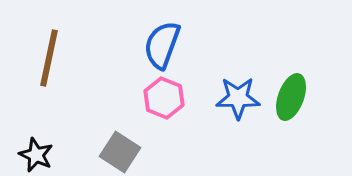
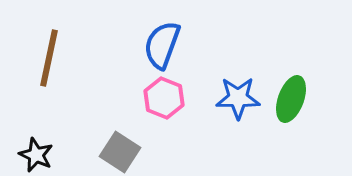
green ellipse: moved 2 px down
